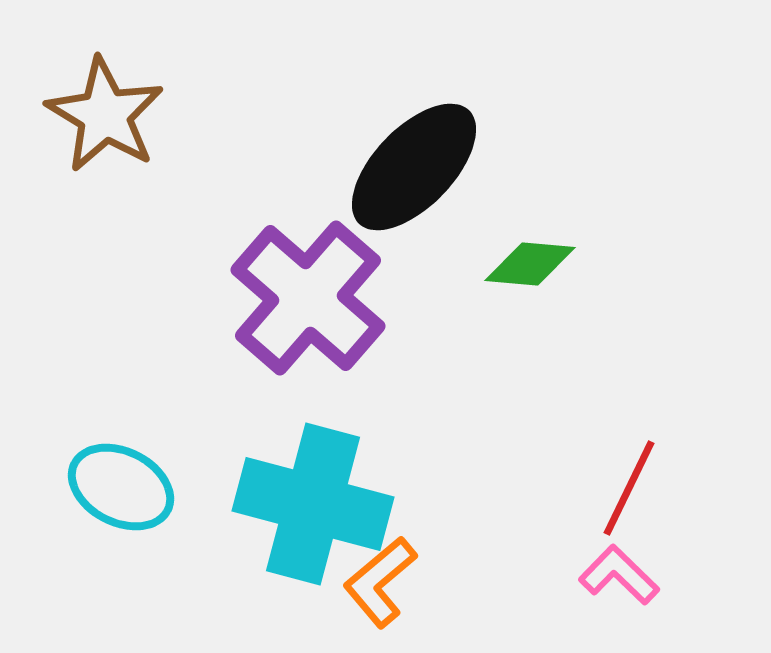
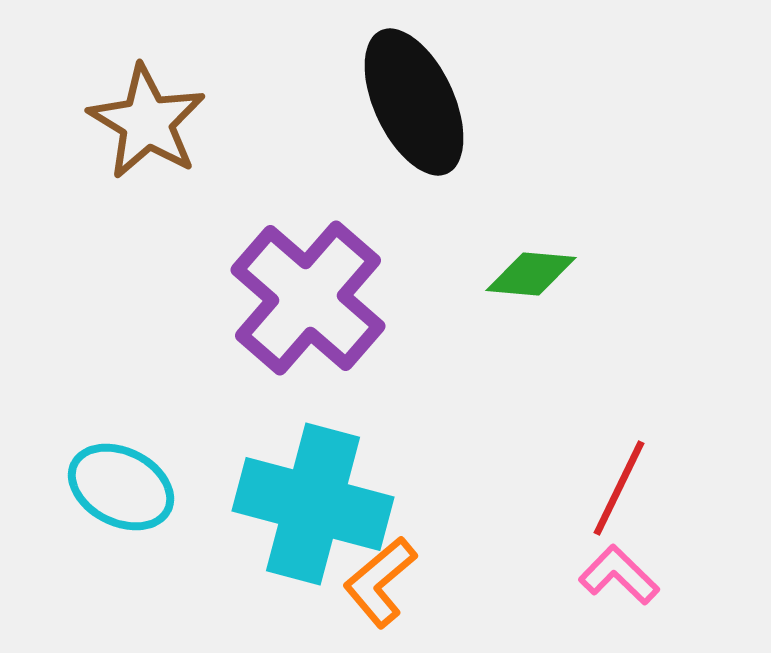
brown star: moved 42 px right, 7 px down
black ellipse: moved 65 px up; rotated 69 degrees counterclockwise
green diamond: moved 1 px right, 10 px down
red line: moved 10 px left
